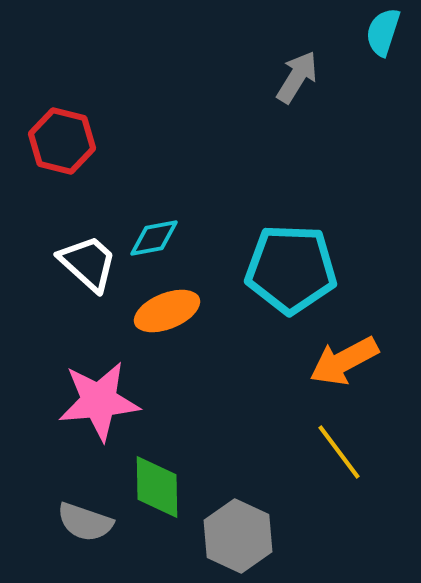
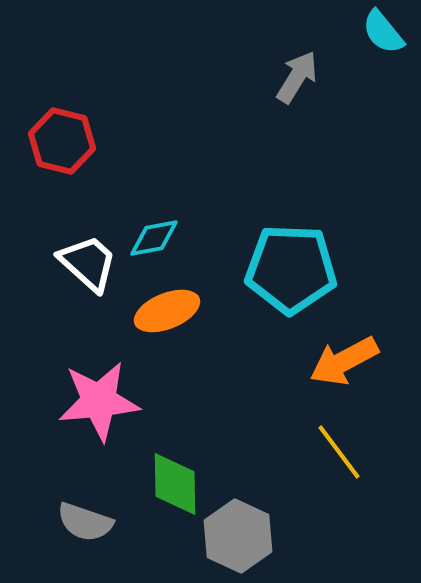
cyan semicircle: rotated 57 degrees counterclockwise
green diamond: moved 18 px right, 3 px up
